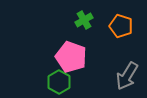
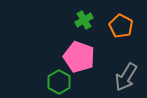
orange pentagon: rotated 10 degrees clockwise
pink pentagon: moved 8 px right
gray arrow: moved 1 px left, 1 px down
